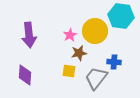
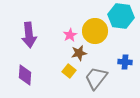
blue cross: moved 11 px right
yellow square: rotated 32 degrees clockwise
